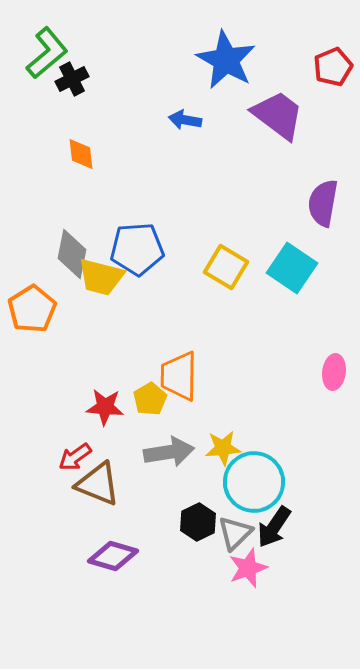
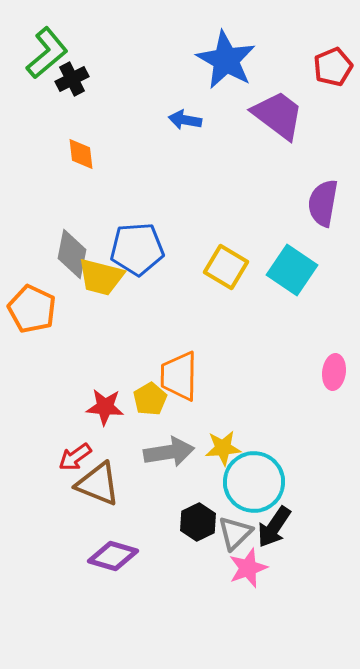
cyan square: moved 2 px down
orange pentagon: rotated 15 degrees counterclockwise
